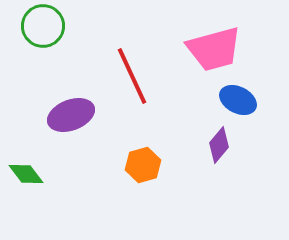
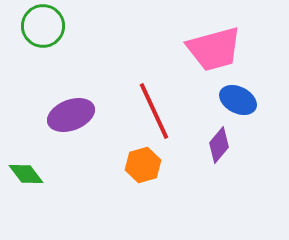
red line: moved 22 px right, 35 px down
